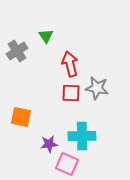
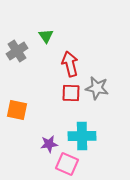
orange square: moved 4 px left, 7 px up
